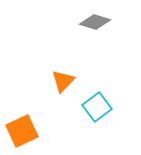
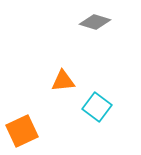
orange triangle: rotated 40 degrees clockwise
cyan square: rotated 16 degrees counterclockwise
